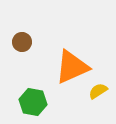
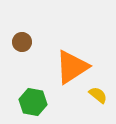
orange triangle: rotated 9 degrees counterclockwise
yellow semicircle: moved 4 px down; rotated 72 degrees clockwise
